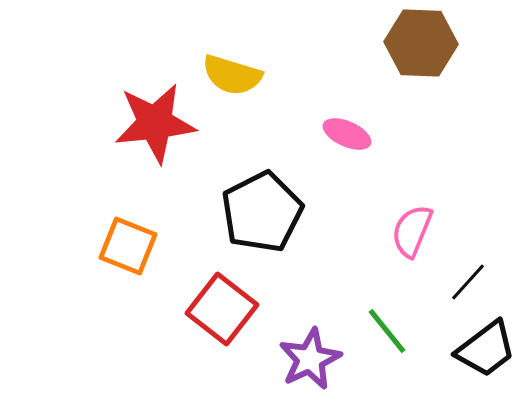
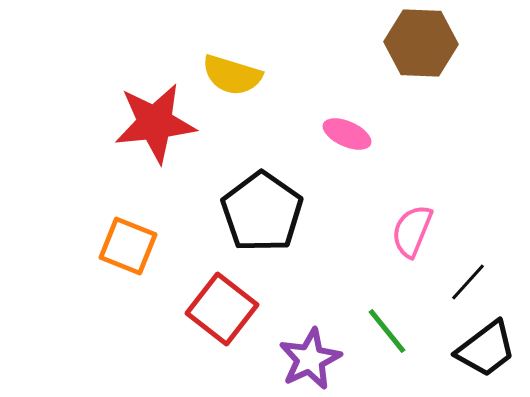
black pentagon: rotated 10 degrees counterclockwise
